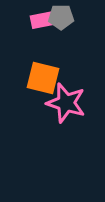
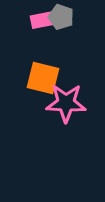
gray pentagon: rotated 20 degrees clockwise
pink star: rotated 15 degrees counterclockwise
